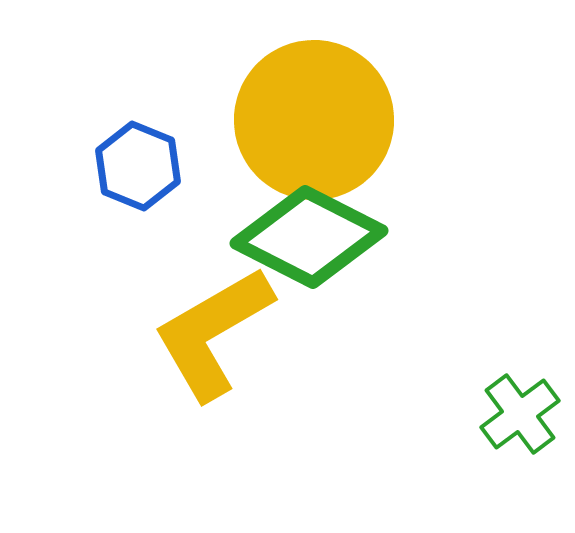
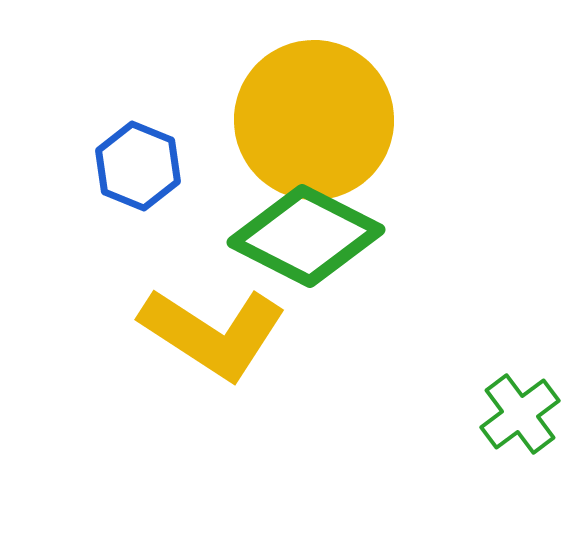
green diamond: moved 3 px left, 1 px up
yellow L-shape: rotated 117 degrees counterclockwise
